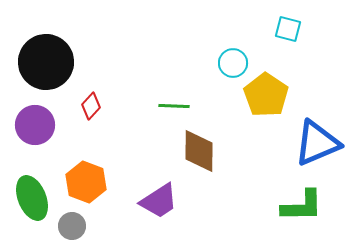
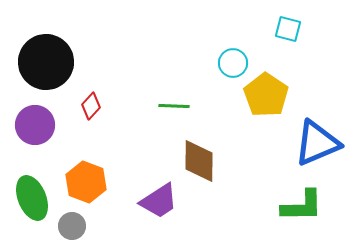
brown diamond: moved 10 px down
